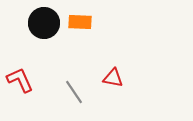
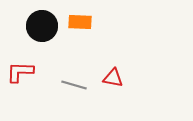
black circle: moved 2 px left, 3 px down
red L-shape: moved 8 px up; rotated 64 degrees counterclockwise
gray line: moved 7 px up; rotated 40 degrees counterclockwise
